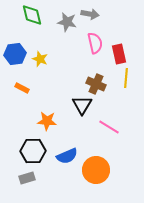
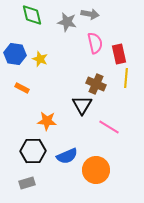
blue hexagon: rotated 15 degrees clockwise
gray rectangle: moved 5 px down
